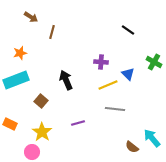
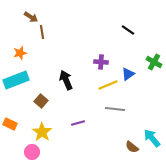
brown line: moved 10 px left; rotated 24 degrees counterclockwise
blue triangle: rotated 40 degrees clockwise
